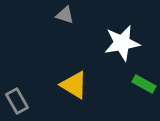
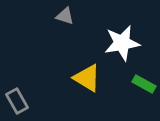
gray triangle: moved 1 px down
yellow triangle: moved 13 px right, 7 px up
